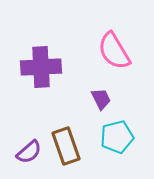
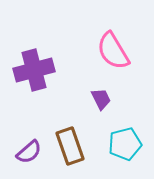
pink semicircle: moved 1 px left
purple cross: moved 7 px left, 3 px down; rotated 12 degrees counterclockwise
cyan pentagon: moved 8 px right, 7 px down
brown rectangle: moved 4 px right
